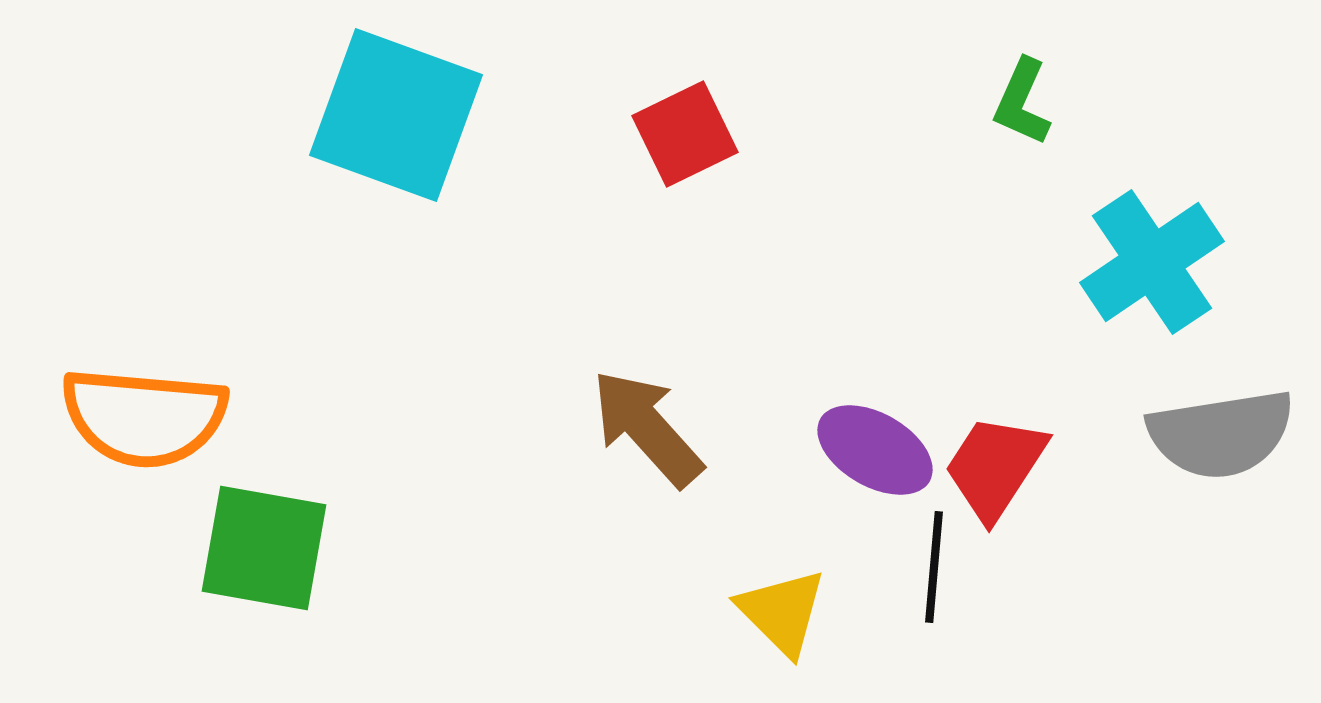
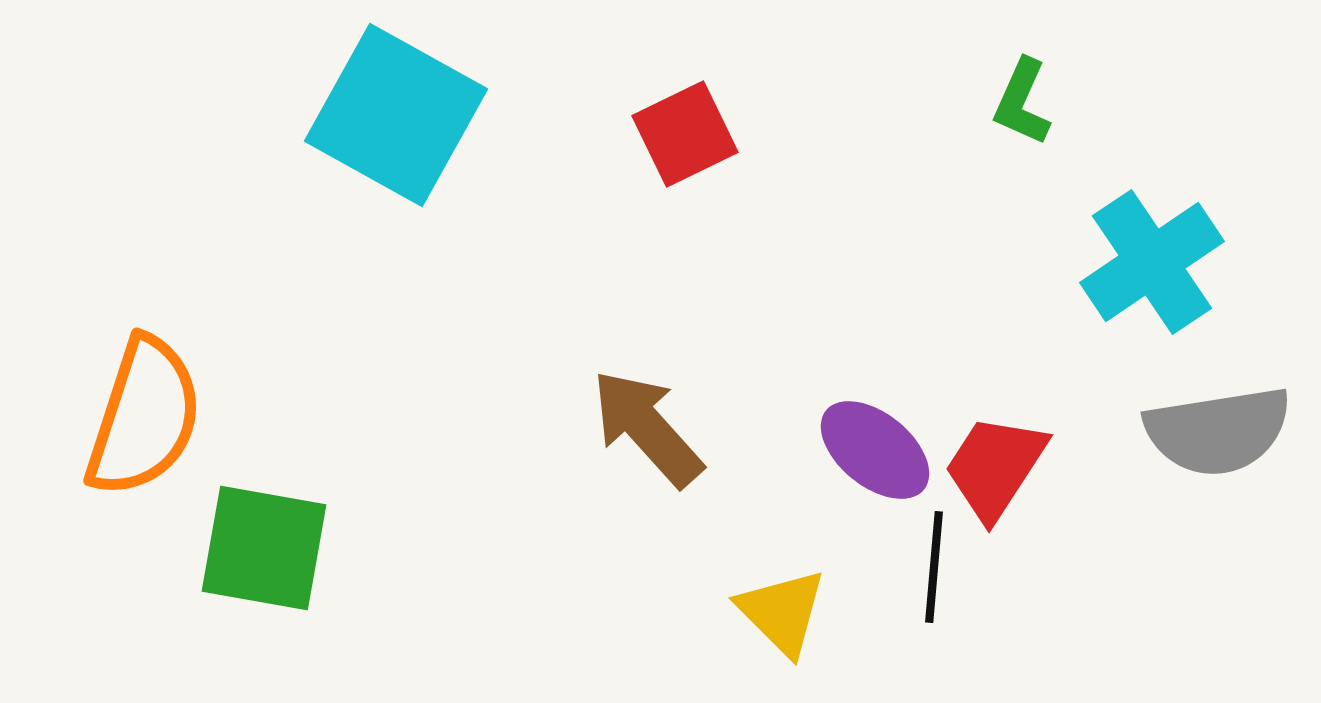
cyan square: rotated 9 degrees clockwise
orange semicircle: rotated 77 degrees counterclockwise
gray semicircle: moved 3 px left, 3 px up
purple ellipse: rotated 9 degrees clockwise
